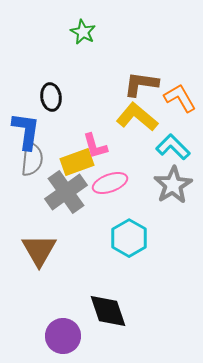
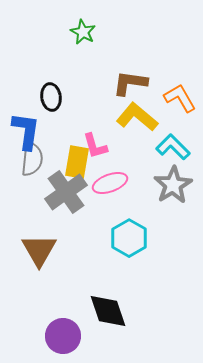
brown L-shape: moved 11 px left, 1 px up
yellow rectangle: rotated 60 degrees counterclockwise
